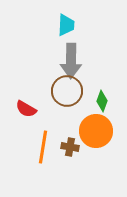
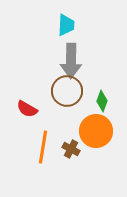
red semicircle: moved 1 px right
brown cross: moved 1 px right, 2 px down; rotated 18 degrees clockwise
